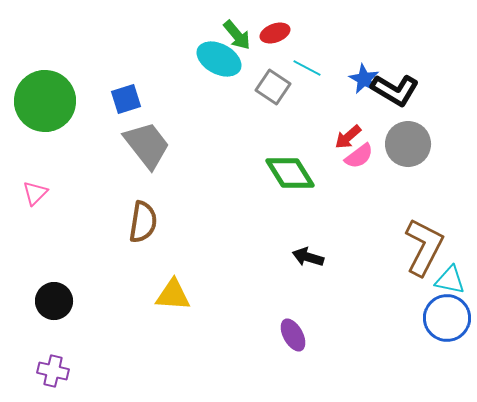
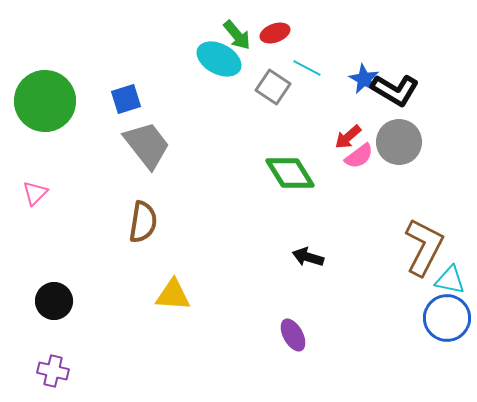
gray circle: moved 9 px left, 2 px up
